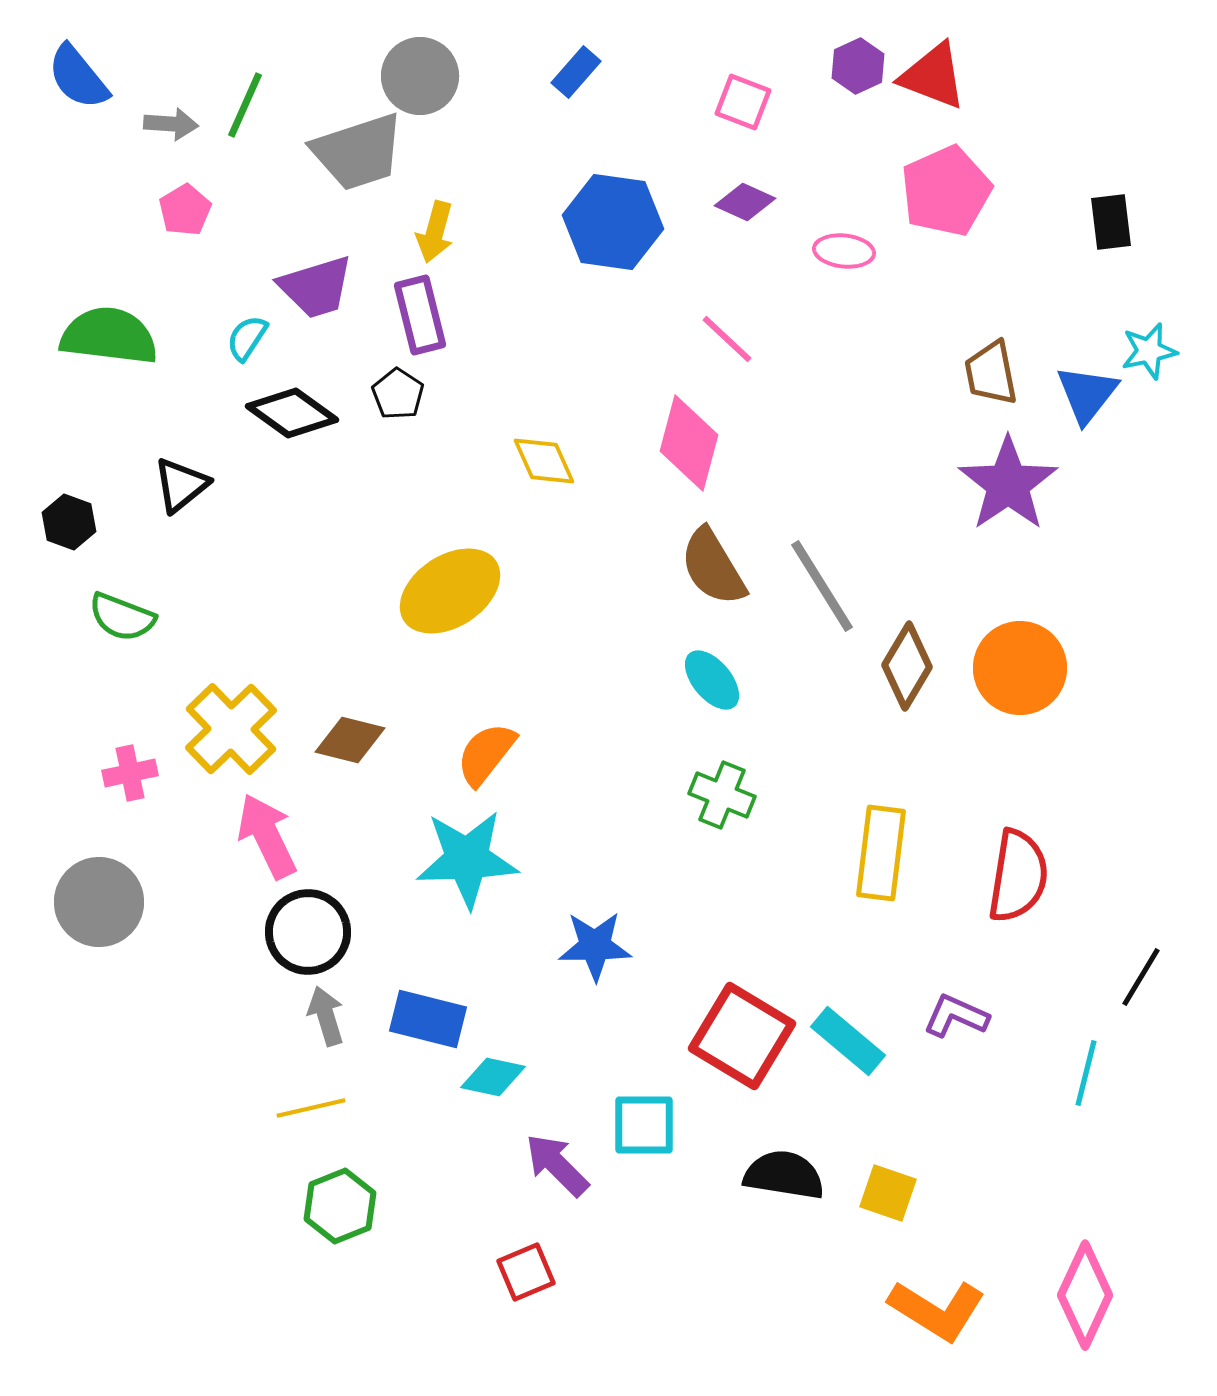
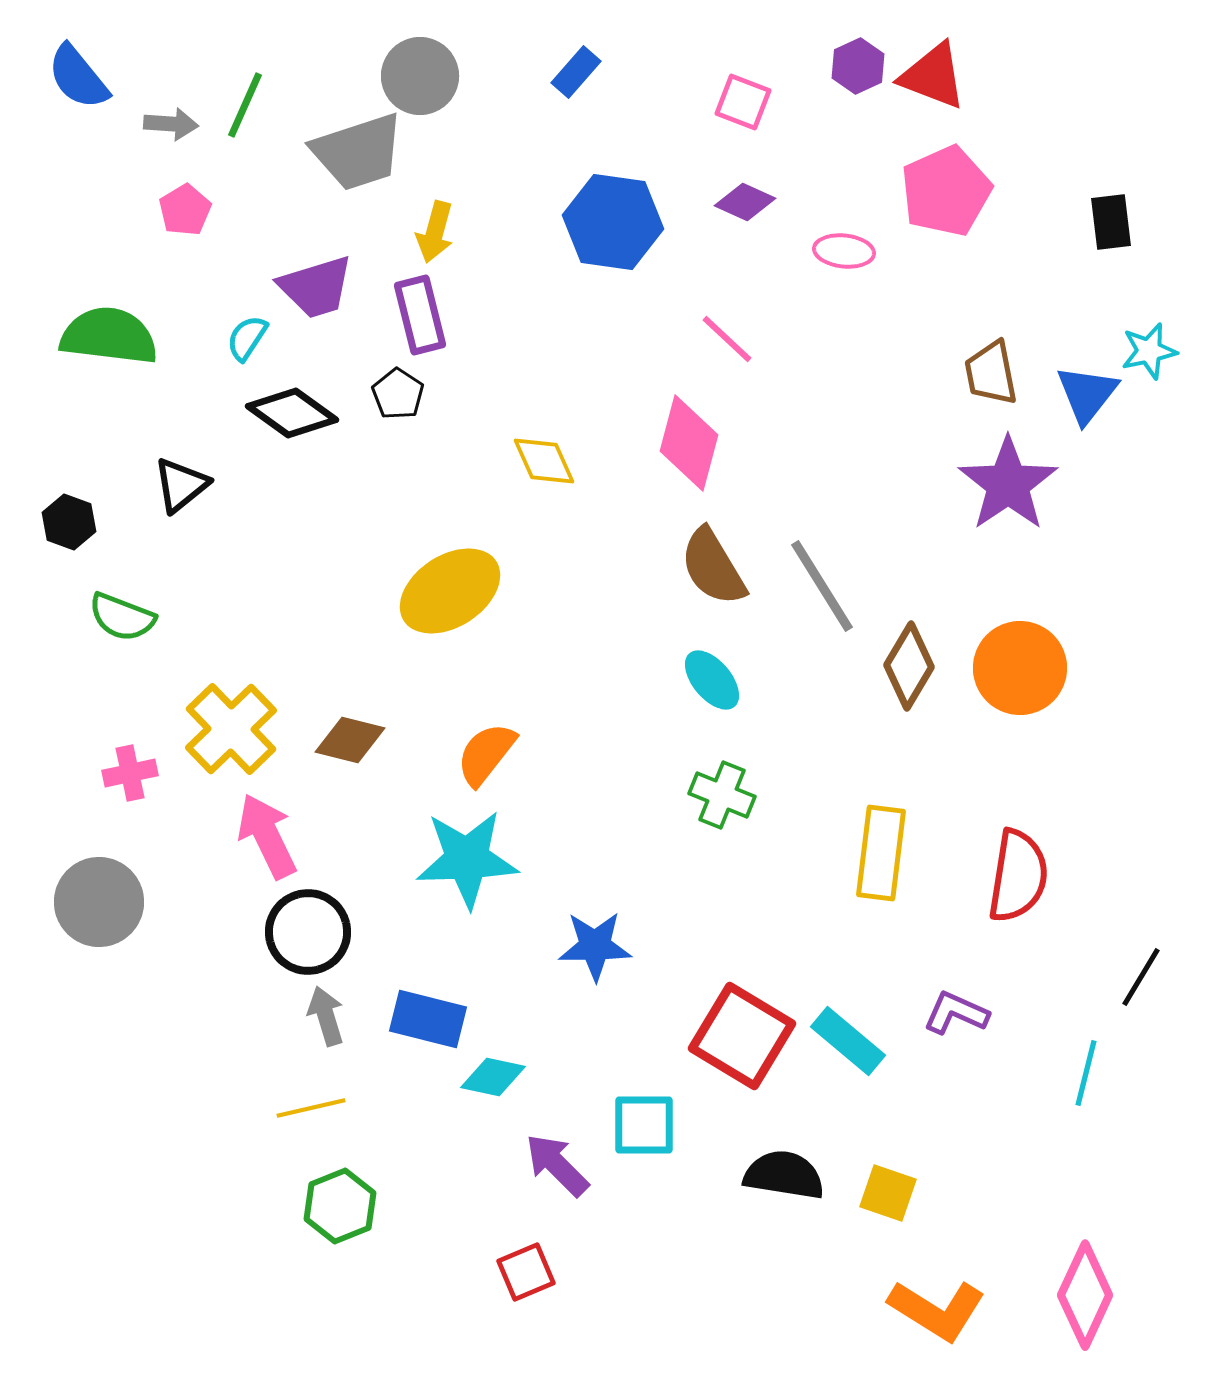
brown diamond at (907, 666): moved 2 px right
purple L-shape at (956, 1016): moved 3 px up
